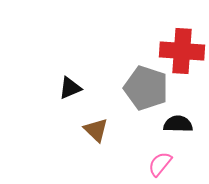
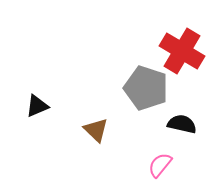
red cross: rotated 27 degrees clockwise
black triangle: moved 33 px left, 18 px down
black semicircle: moved 4 px right; rotated 12 degrees clockwise
pink semicircle: moved 1 px down
